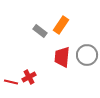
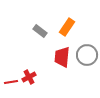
orange rectangle: moved 6 px right, 2 px down
red line: rotated 24 degrees counterclockwise
